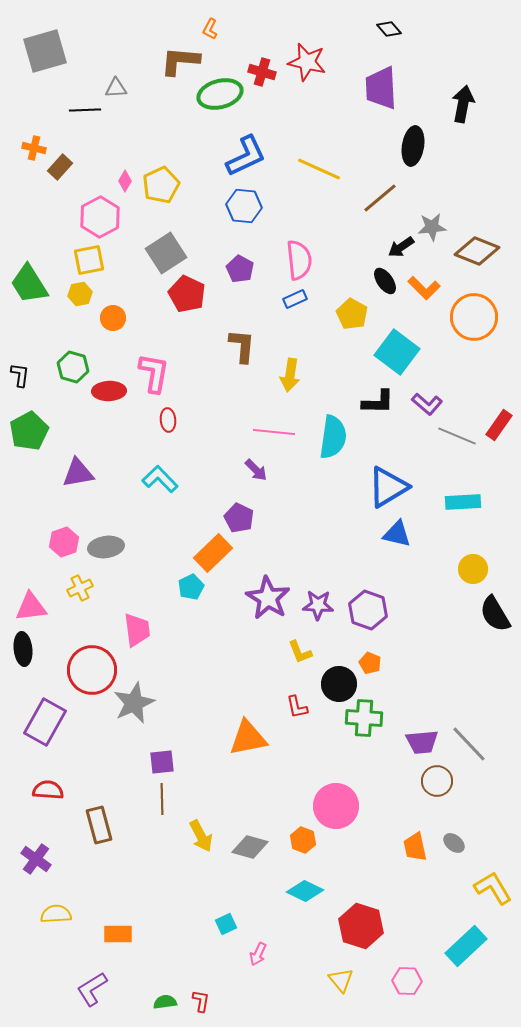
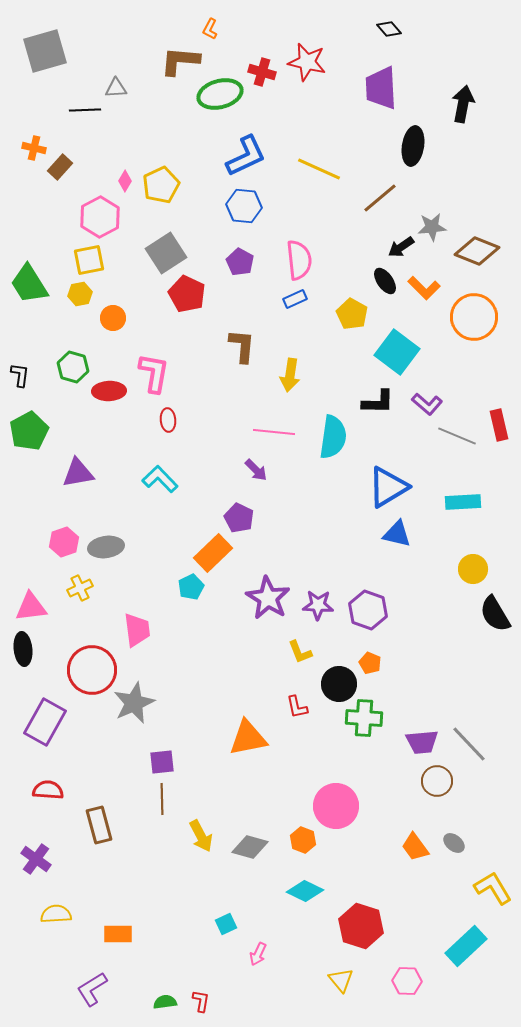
purple pentagon at (240, 269): moved 7 px up
red rectangle at (499, 425): rotated 48 degrees counterclockwise
orange trapezoid at (415, 847): rotated 24 degrees counterclockwise
